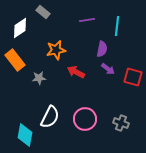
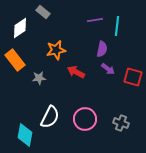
purple line: moved 8 px right
